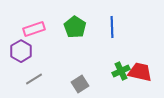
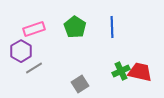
gray line: moved 11 px up
